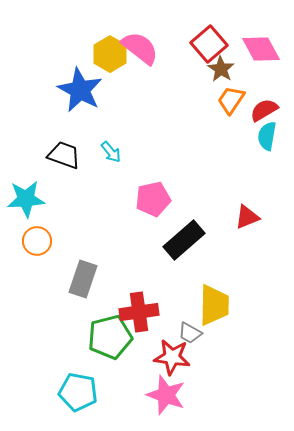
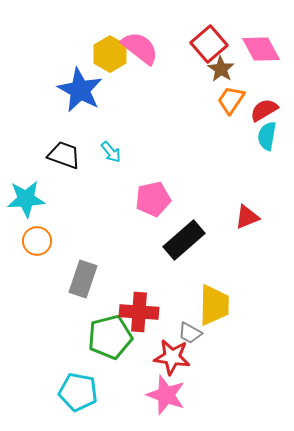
red cross: rotated 12 degrees clockwise
